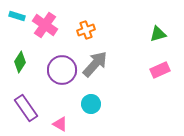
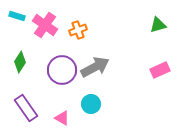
orange cross: moved 8 px left
green triangle: moved 9 px up
gray arrow: moved 3 px down; rotated 20 degrees clockwise
pink triangle: moved 2 px right, 6 px up
